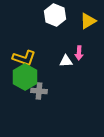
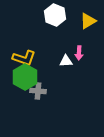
gray cross: moved 1 px left
